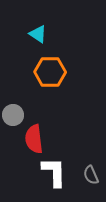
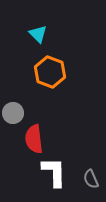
cyan triangle: rotated 12 degrees clockwise
orange hexagon: rotated 20 degrees clockwise
gray circle: moved 2 px up
gray semicircle: moved 4 px down
